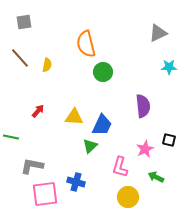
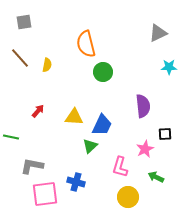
black square: moved 4 px left, 6 px up; rotated 16 degrees counterclockwise
